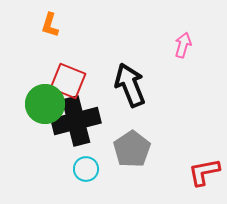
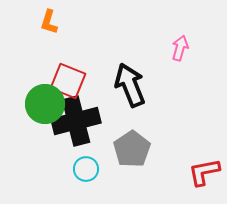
orange L-shape: moved 1 px left, 3 px up
pink arrow: moved 3 px left, 3 px down
